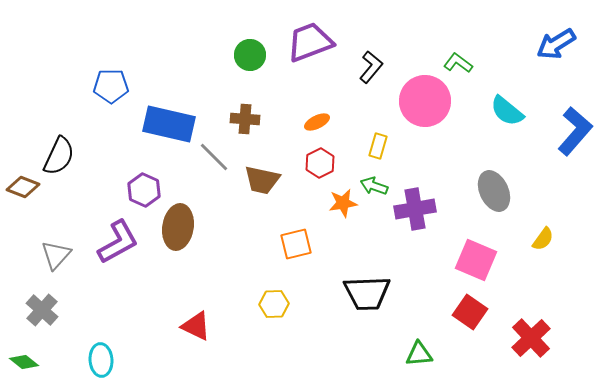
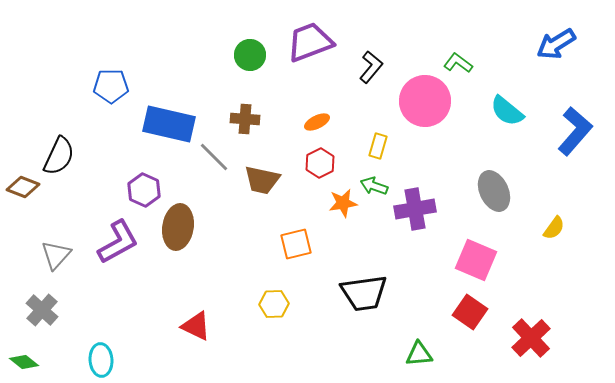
yellow semicircle: moved 11 px right, 11 px up
black trapezoid: moved 3 px left; rotated 6 degrees counterclockwise
